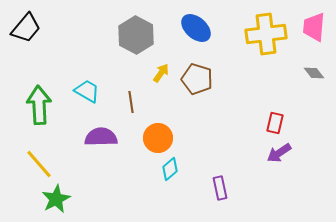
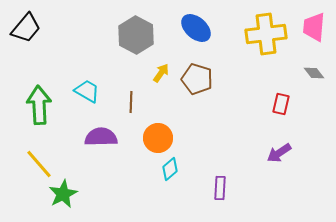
brown line: rotated 10 degrees clockwise
red rectangle: moved 6 px right, 19 px up
purple rectangle: rotated 15 degrees clockwise
green star: moved 7 px right, 5 px up
